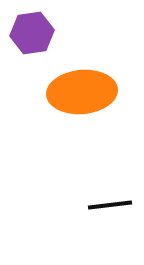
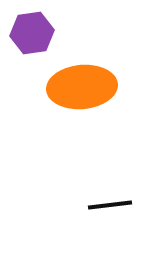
orange ellipse: moved 5 px up
